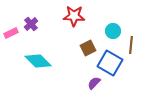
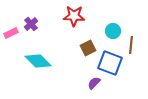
blue square: rotated 10 degrees counterclockwise
